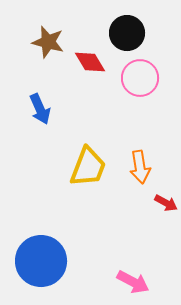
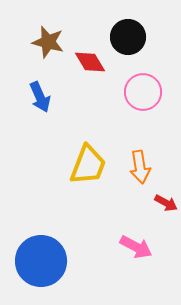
black circle: moved 1 px right, 4 px down
pink circle: moved 3 px right, 14 px down
blue arrow: moved 12 px up
yellow trapezoid: moved 2 px up
pink arrow: moved 3 px right, 35 px up
